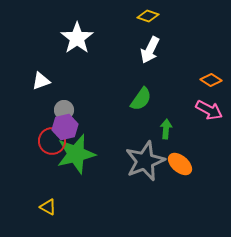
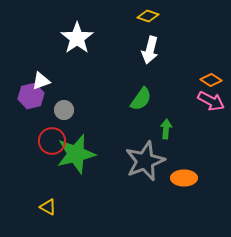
white arrow: rotated 12 degrees counterclockwise
pink arrow: moved 2 px right, 9 px up
purple hexagon: moved 34 px left, 31 px up
orange ellipse: moved 4 px right, 14 px down; rotated 40 degrees counterclockwise
